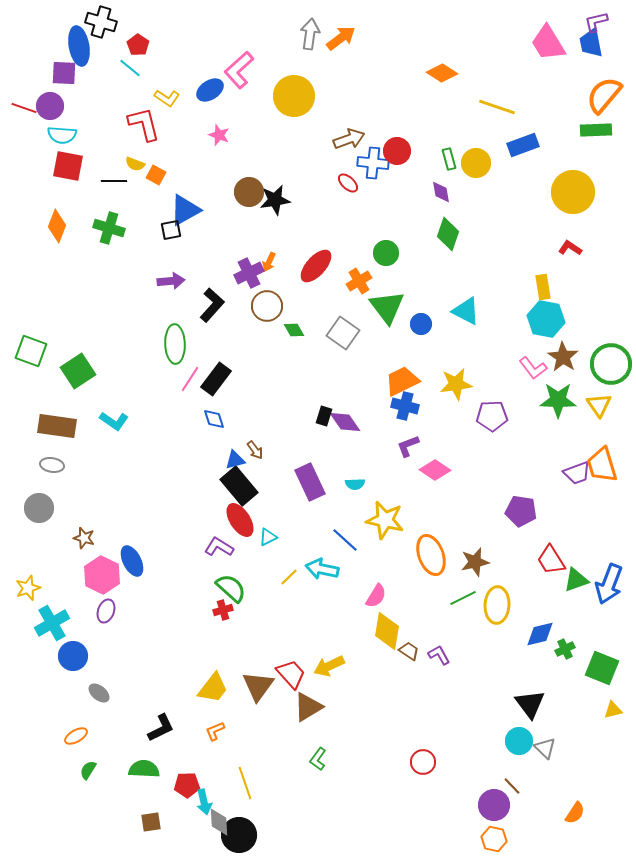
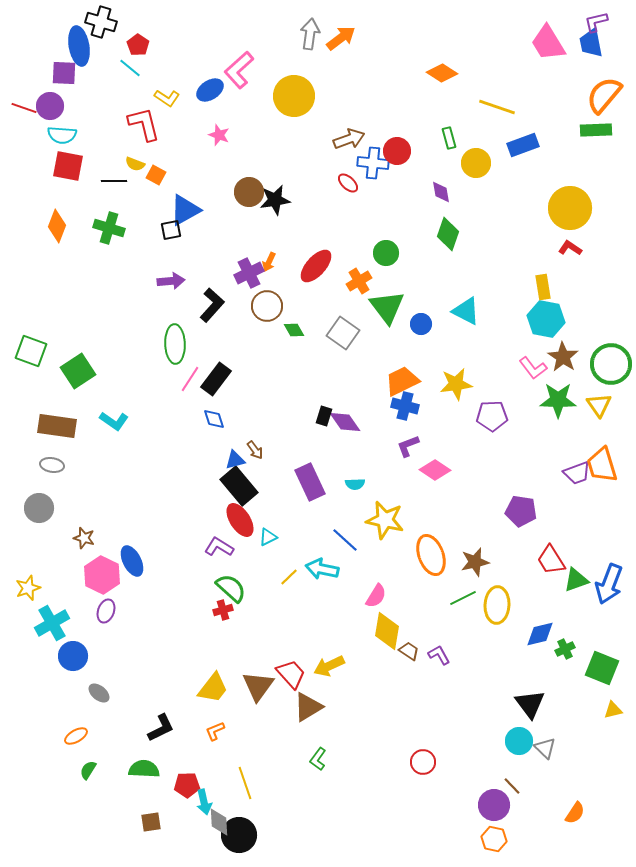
green rectangle at (449, 159): moved 21 px up
yellow circle at (573, 192): moved 3 px left, 16 px down
